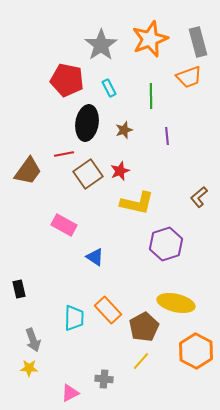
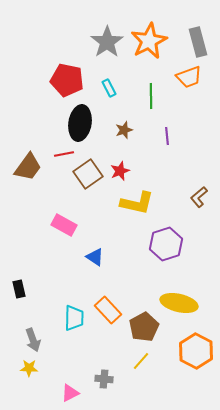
orange star: moved 1 px left, 2 px down; rotated 6 degrees counterclockwise
gray star: moved 6 px right, 3 px up
black ellipse: moved 7 px left
brown trapezoid: moved 4 px up
yellow ellipse: moved 3 px right
